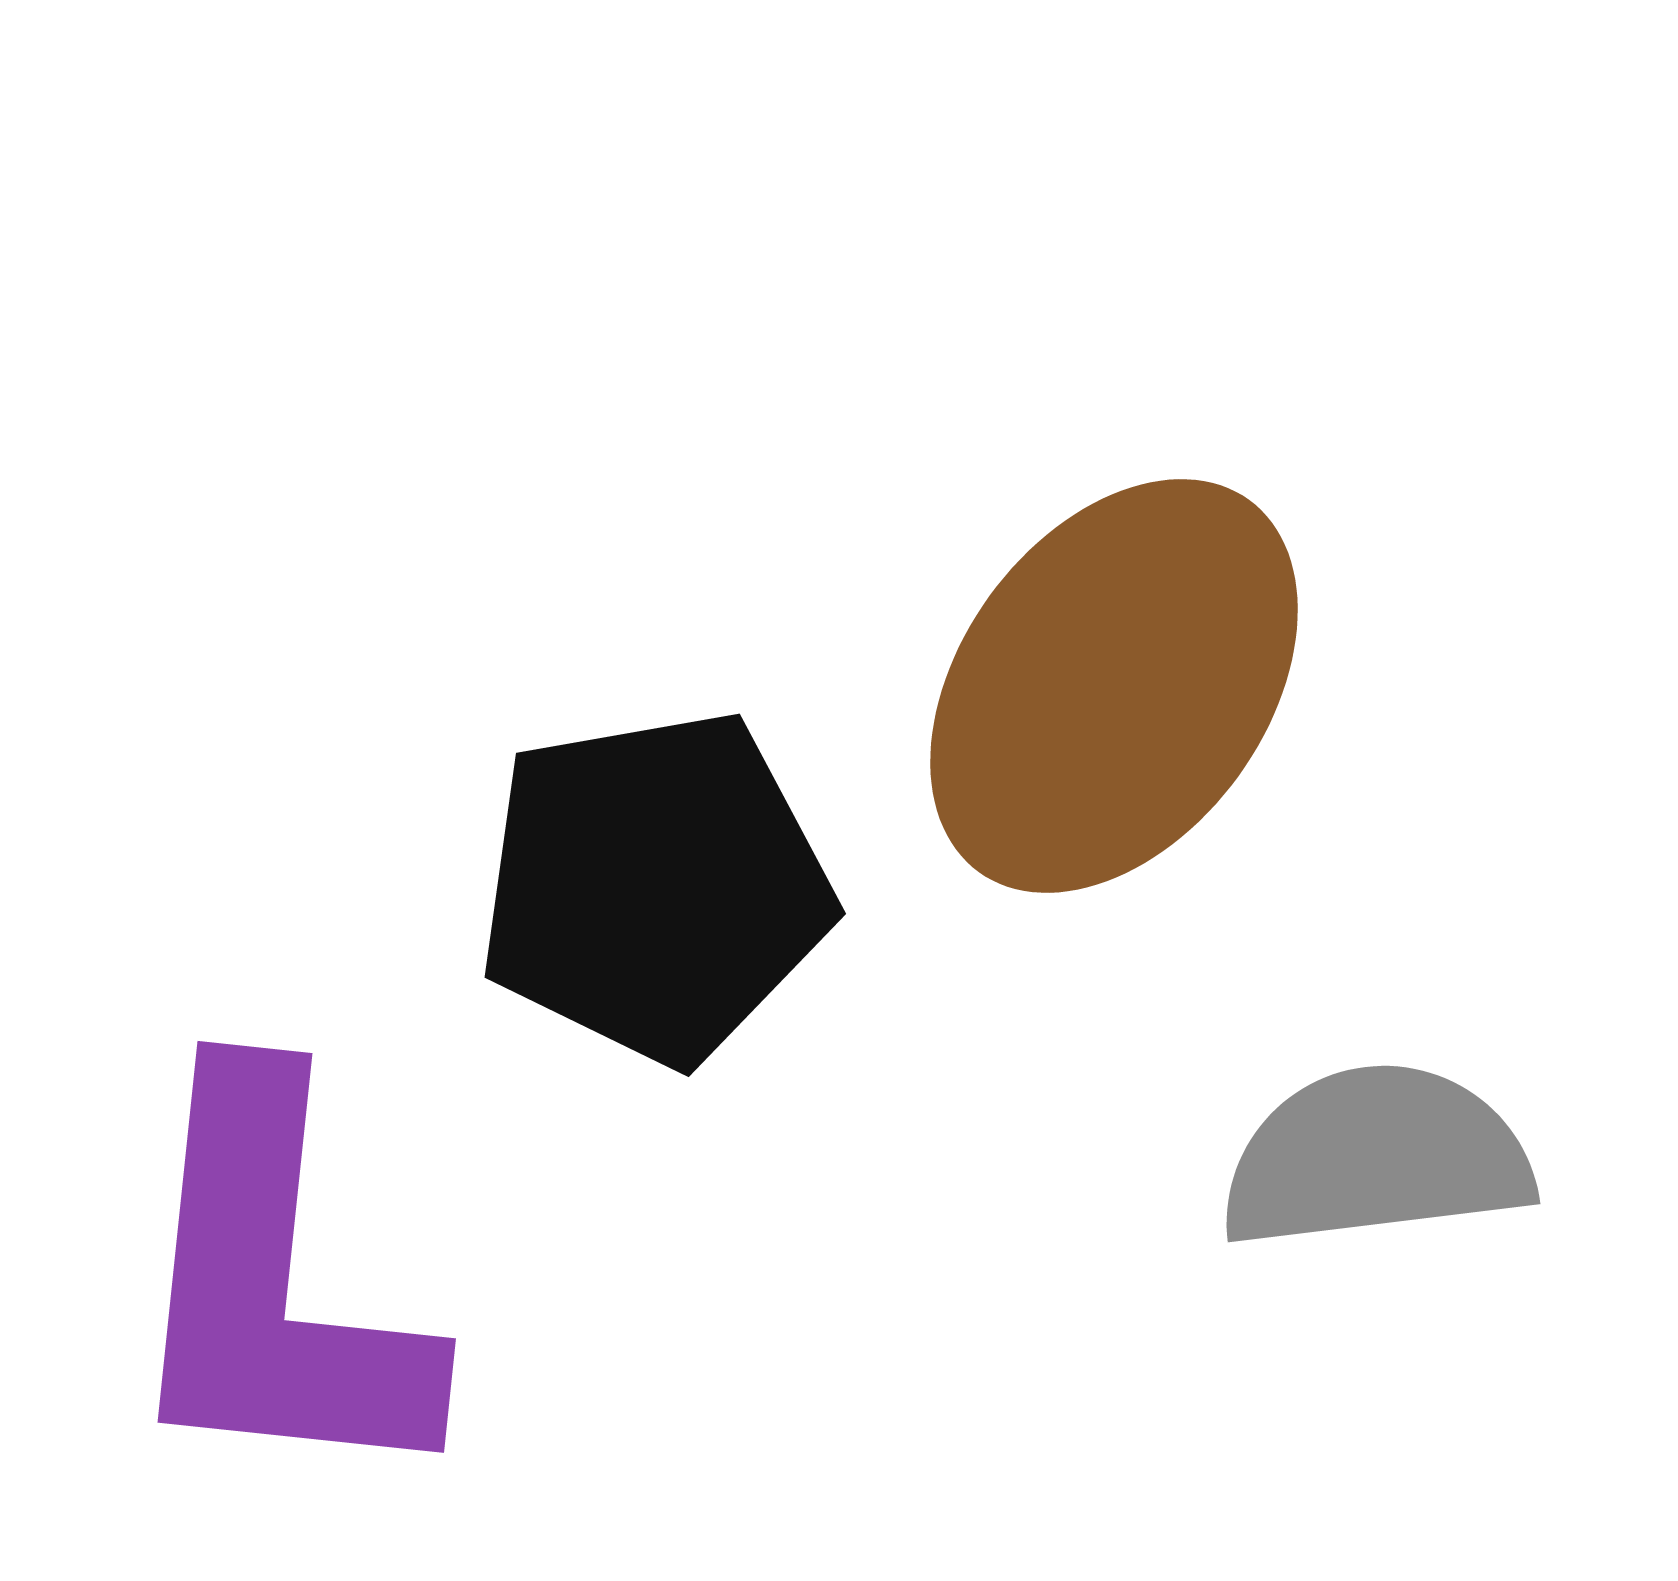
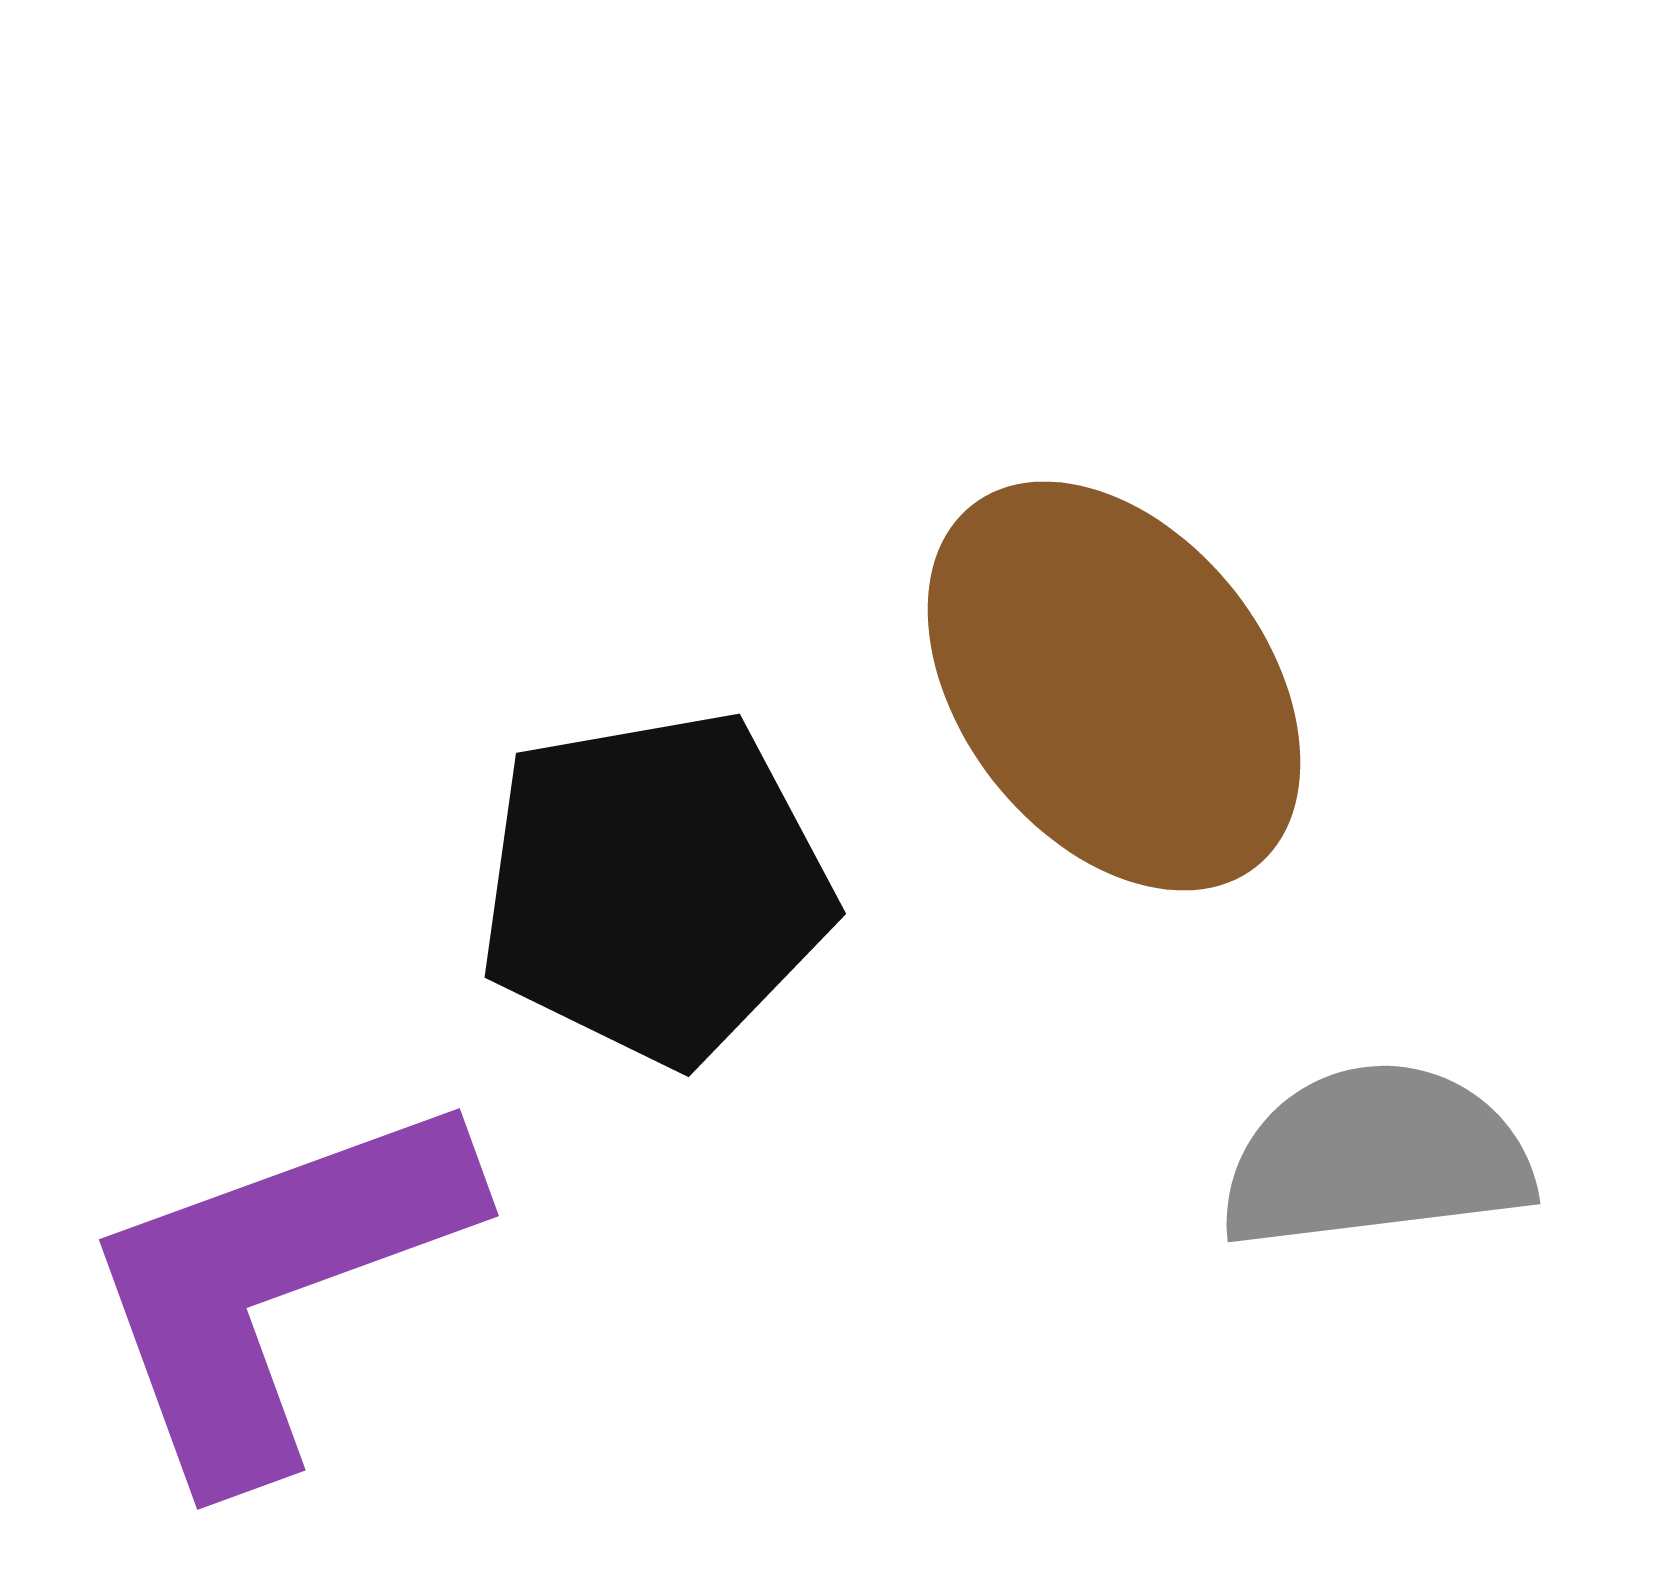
brown ellipse: rotated 74 degrees counterclockwise
purple L-shape: rotated 64 degrees clockwise
